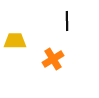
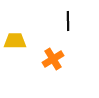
black line: moved 1 px right
